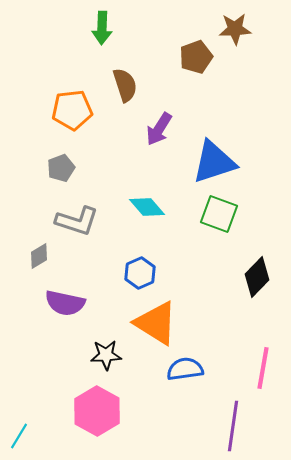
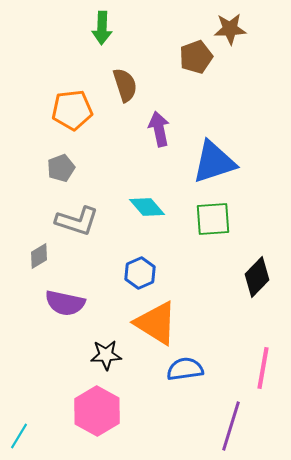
brown star: moved 5 px left
purple arrow: rotated 136 degrees clockwise
green square: moved 6 px left, 5 px down; rotated 24 degrees counterclockwise
purple line: moved 2 px left; rotated 9 degrees clockwise
